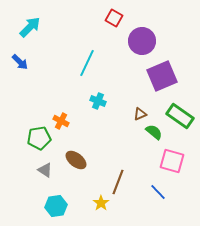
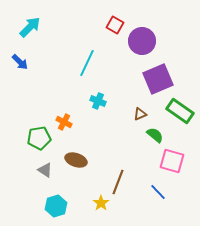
red square: moved 1 px right, 7 px down
purple square: moved 4 px left, 3 px down
green rectangle: moved 5 px up
orange cross: moved 3 px right, 1 px down
green semicircle: moved 1 px right, 3 px down
brown ellipse: rotated 20 degrees counterclockwise
cyan hexagon: rotated 10 degrees counterclockwise
